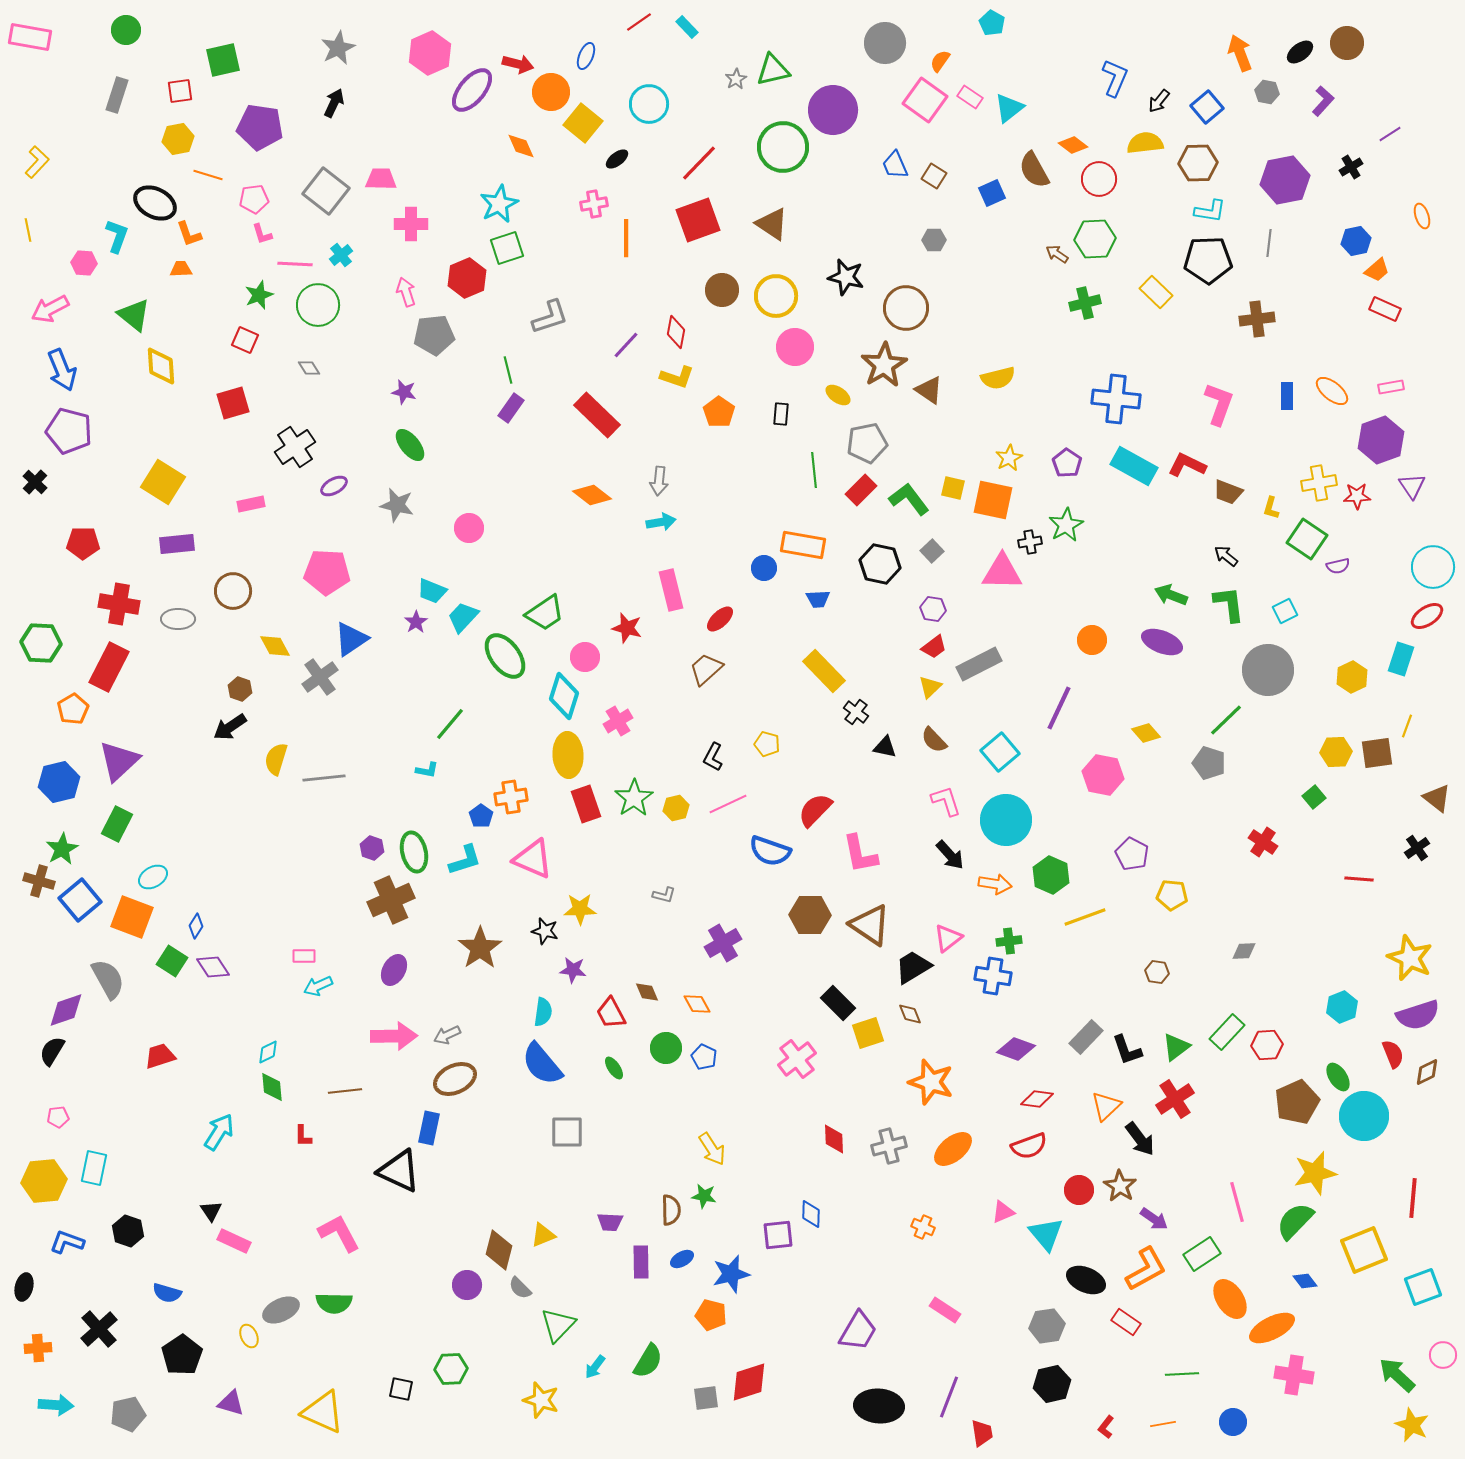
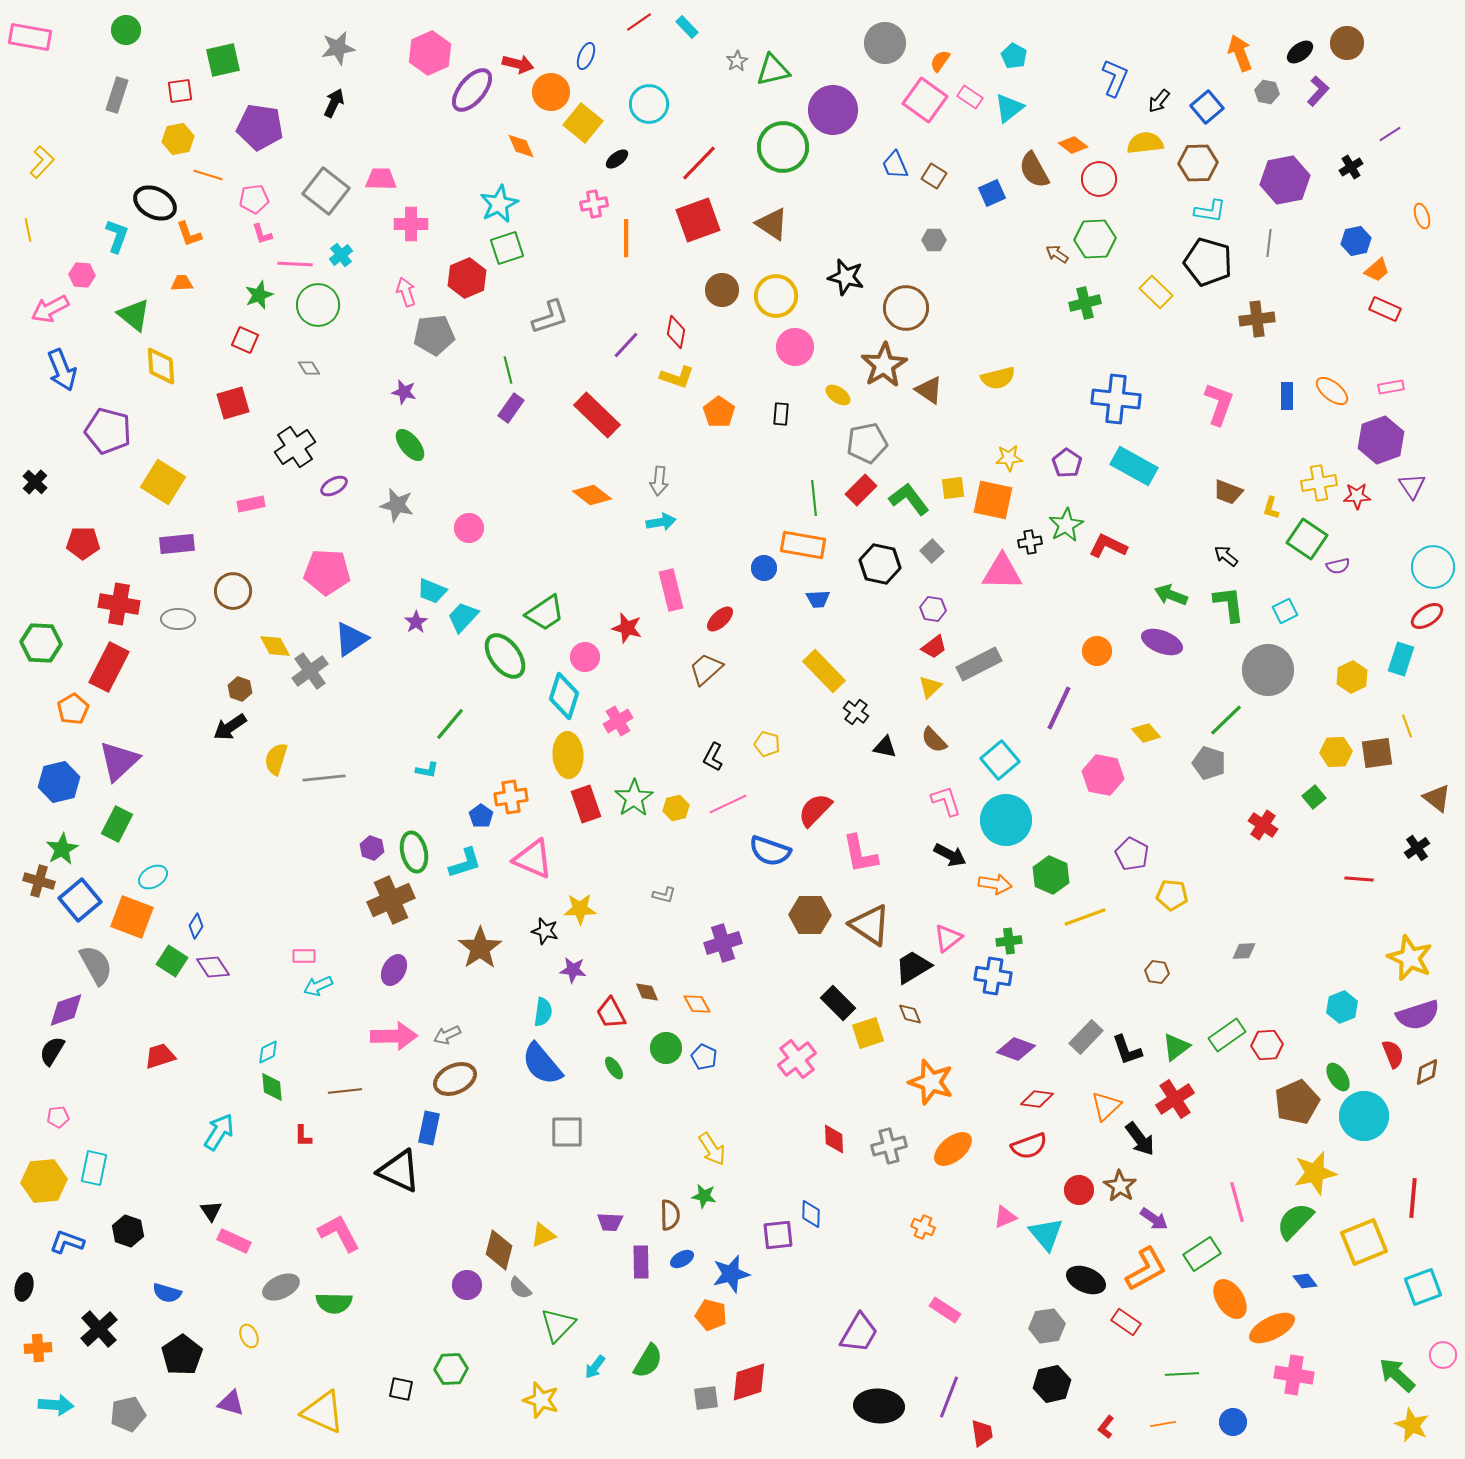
cyan pentagon at (992, 23): moved 22 px right, 33 px down
gray star at (338, 48): rotated 16 degrees clockwise
gray star at (736, 79): moved 1 px right, 18 px up
purple L-shape at (1323, 101): moved 5 px left, 10 px up
yellow L-shape at (37, 162): moved 5 px right
black pentagon at (1208, 260): moved 2 px down; rotated 18 degrees clockwise
pink hexagon at (84, 263): moved 2 px left, 12 px down
orange trapezoid at (181, 269): moved 1 px right, 14 px down
purple pentagon at (69, 431): moved 39 px right
yellow star at (1009, 458): rotated 24 degrees clockwise
red L-shape at (1187, 465): moved 79 px left, 81 px down
green line at (814, 470): moved 28 px down
yellow square at (953, 488): rotated 20 degrees counterclockwise
orange circle at (1092, 640): moved 5 px right, 11 px down
gray cross at (320, 677): moved 10 px left, 6 px up
yellow line at (1407, 726): rotated 40 degrees counterclockwise
cyan square at (1000, 752): moved 8 px down
red cross at (1263, 842): moved 17 px up
black arrow at (950, 855): rotated 20 degrees counterclockwise
cyan L-shape at (465, 860): moved 3 px down
purple cross at (723, 943): rotated 12 degrees clockwise
gray semicircle at (108, 979): moved 12 px left, 14 px up
green rectangle at (1227, 1032): moved 3 px down; rotated 12 degrees clockwise
brown semicircle at (671, 1210): moved 1 px left, 5 px down
pink triangle at (1003, 1212): moved 2 px right, 5 px down
yellow square at (1364, 1250): moved 8 px up
gray ellipse at (281, 1310): moved 23 px up
purple trapezoid at (858, 1331): moved 1 px right, 2 px down
